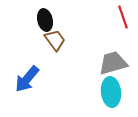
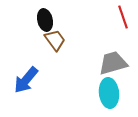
blue arrow: moved 1 px left, 1 px down
cyan ellipse: moved 2 px left, 1 px down
